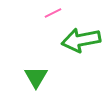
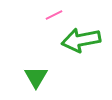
pink line: moved 1 px right, 2 px down
